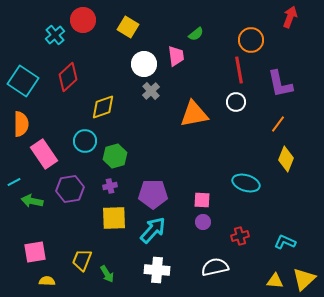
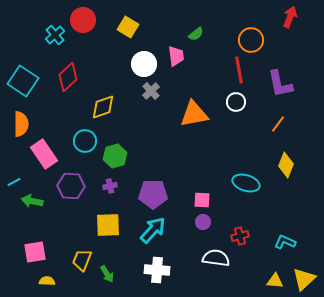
yellow diamond at (286, 159): moved 6 px down
purple hexagon at (70, 189): moved 1 px right, 3 px up; rotated 12 degrees clockwise
yellow square at (114, 218): moved 6 px left, 7 px down
white semicircle at (215, 267): moved 1 px right, 9 px up; rotated 20 degrees clockwise
